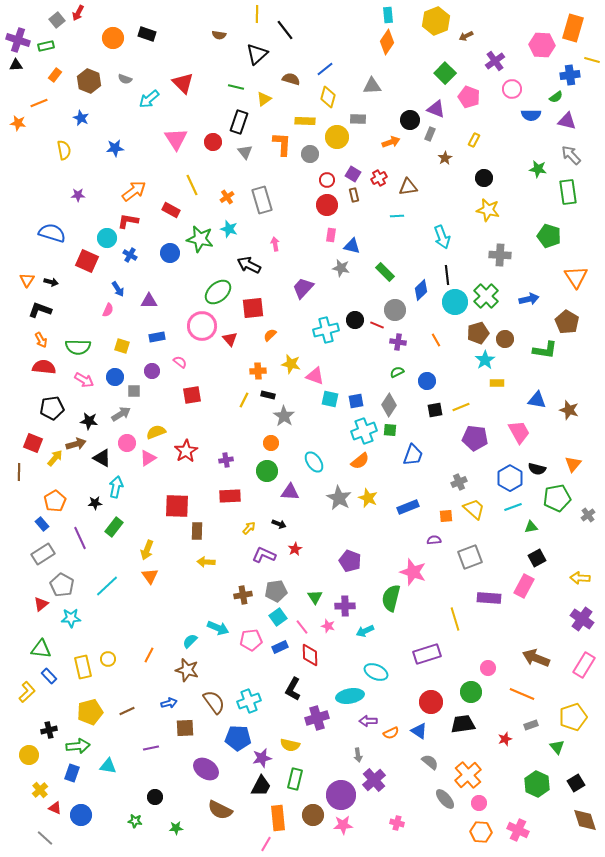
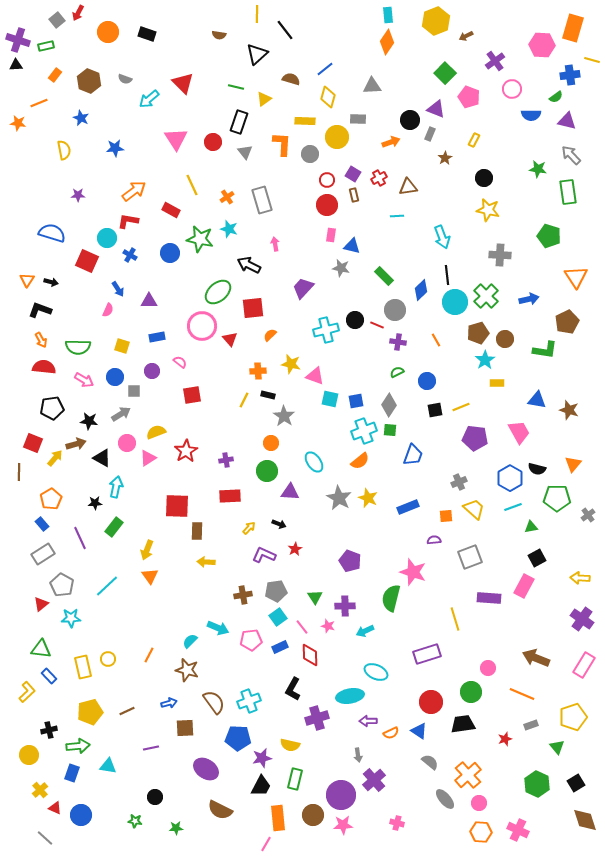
orange circle at (113, 38): moved 5 px left, 6 px up
green rectangle at (385, 272): moved 1 px left, 4 px down
brown pentagon at (567, 322): rotated 15 degrees clockwise
green pentagon at (557, 498): rotated 12 degrees clockwise
orange pentagon at (55, 501): moved 4 px left, 2 px up
